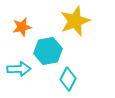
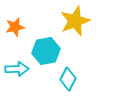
orange star: moved 7 px left
cyan hexagon: moved 2 px left
cyan arrow: moved 2 px left
